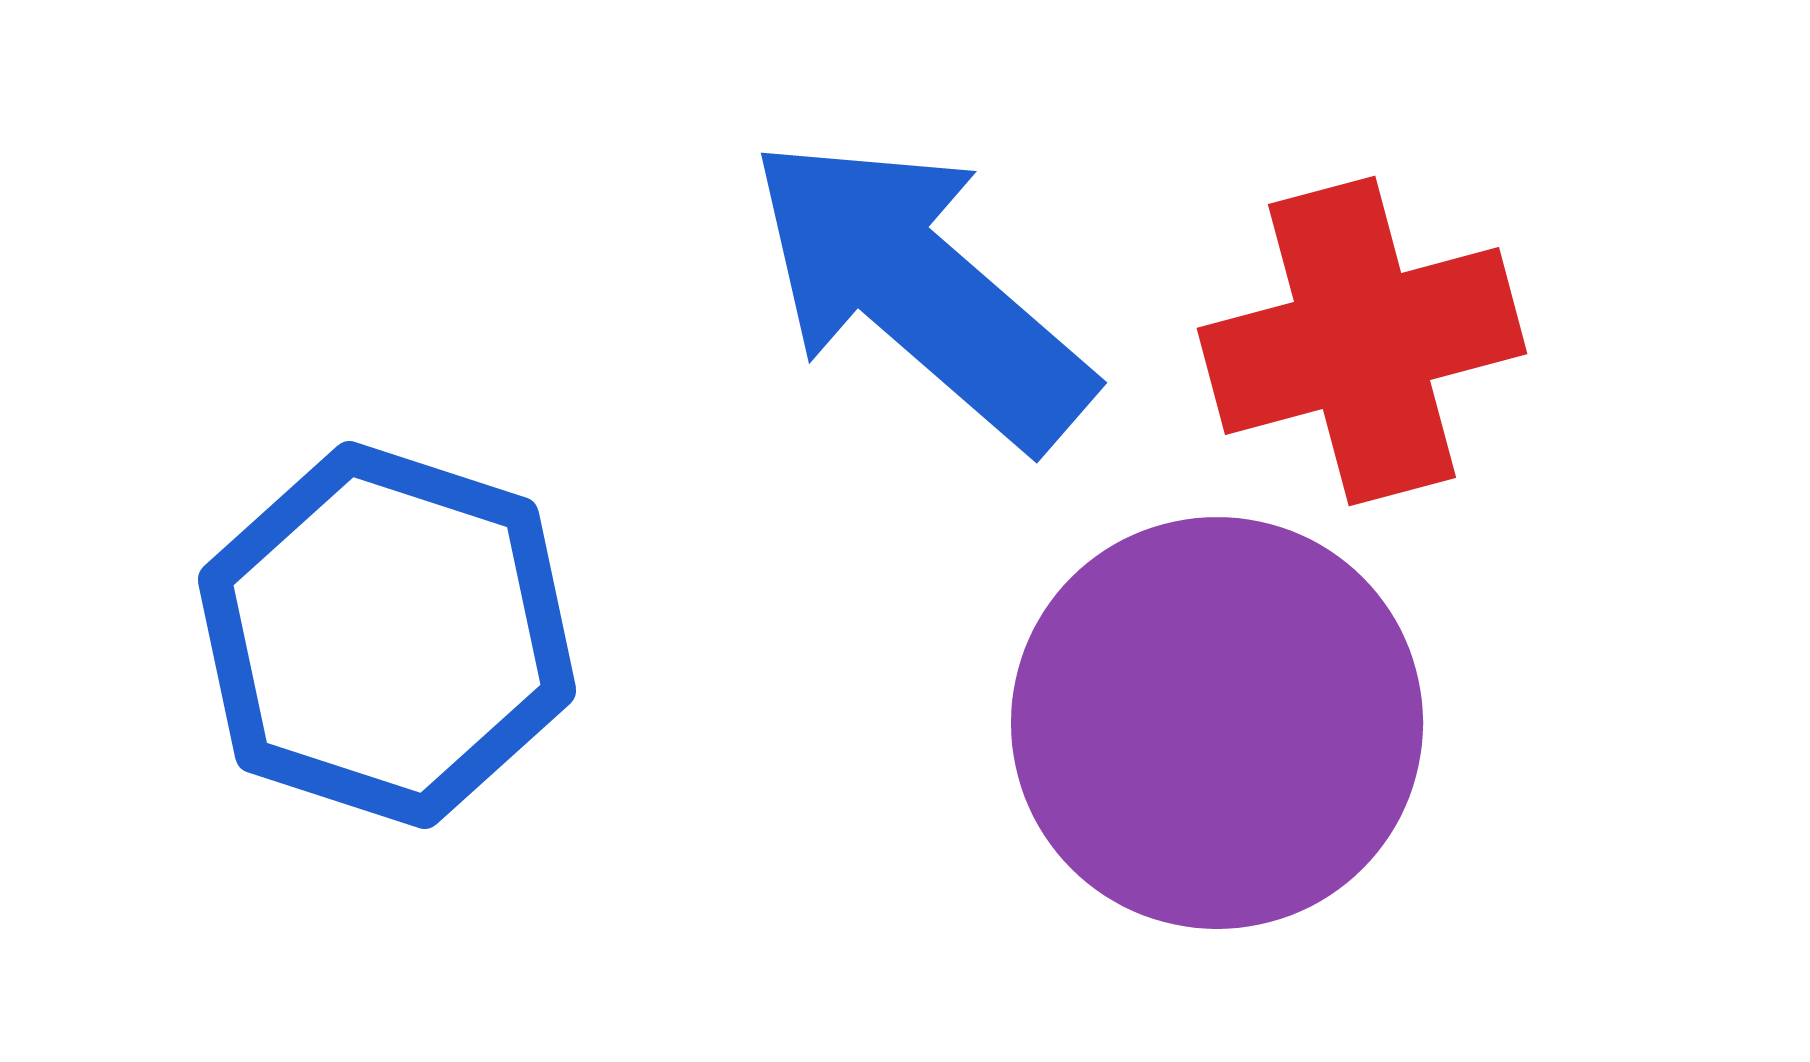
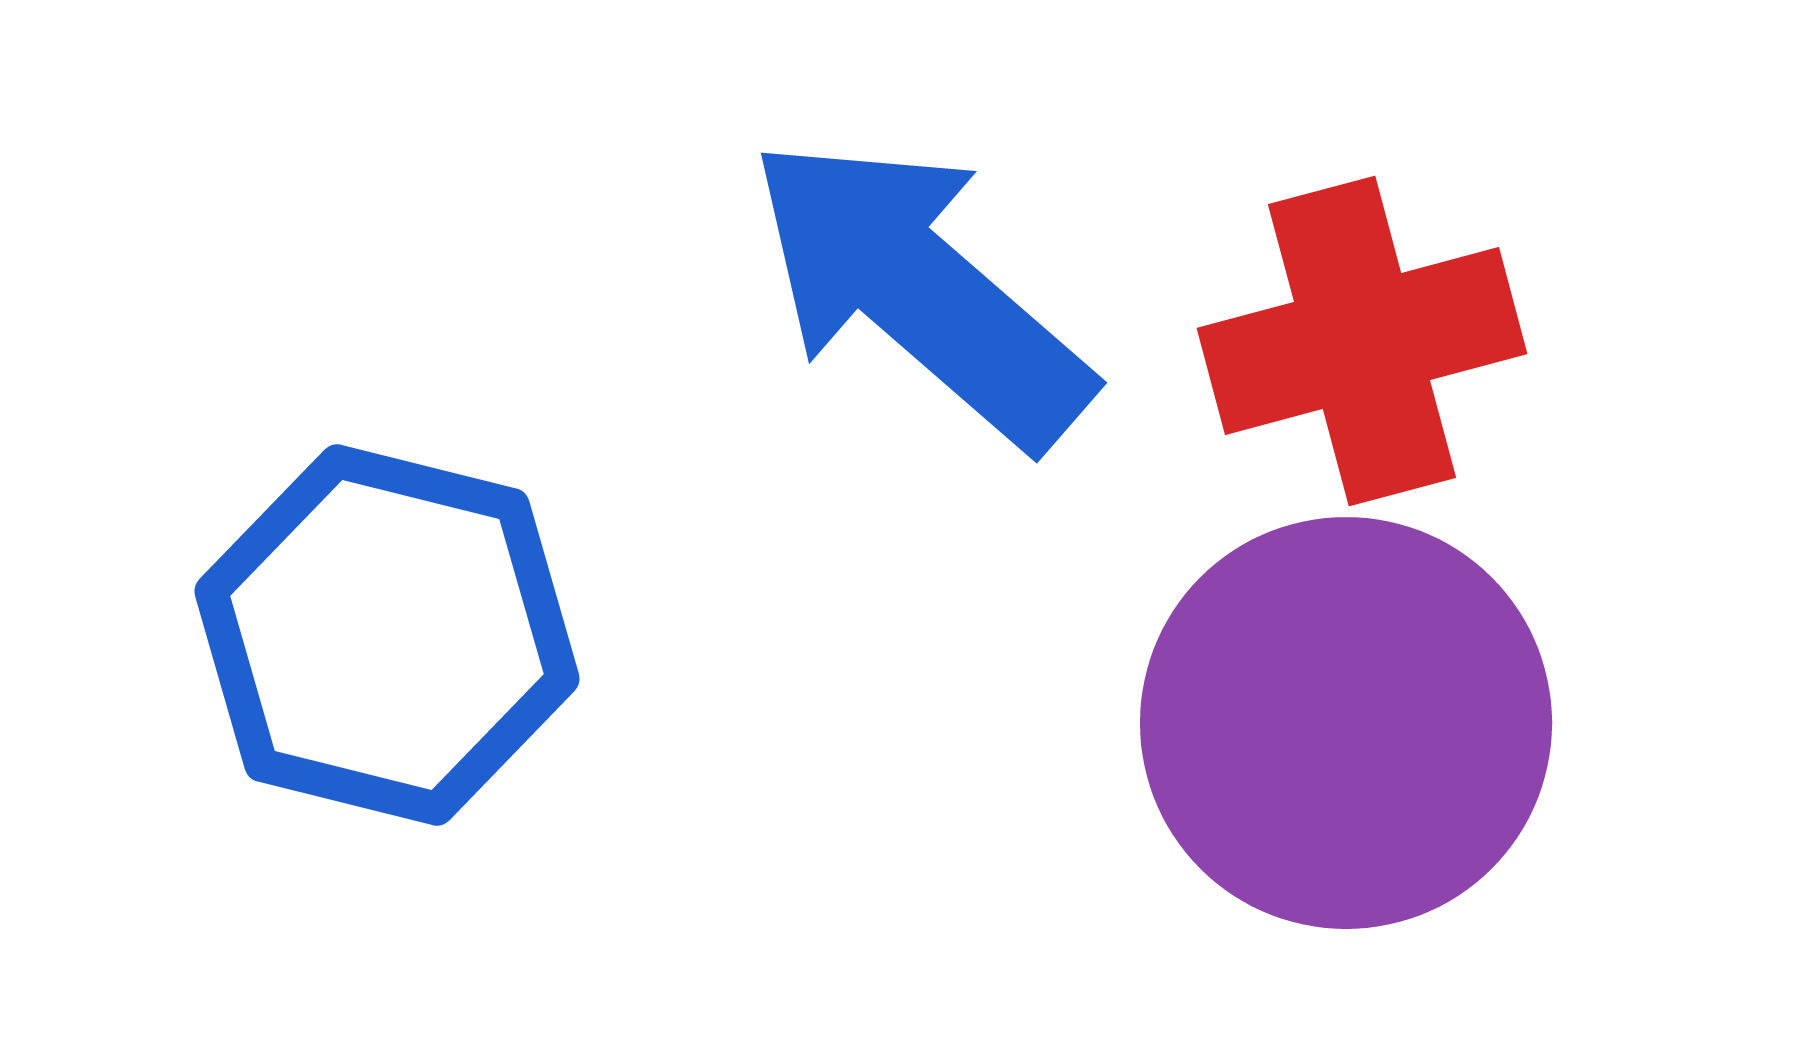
blue hexagon: rotated 4 degrees counterclockwise
purple circle: moved 129 px right
